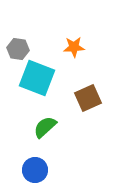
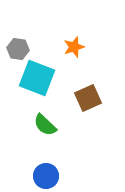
orange star: rotated 15 degrees counterclockwise
green semicircle: moved 2 px up; rotated 95 degrees counterclockwise
blue circle: moved 11 px right, 6 px down
